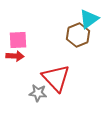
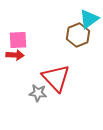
red arrow: moved 1 px up
